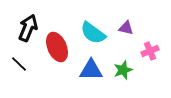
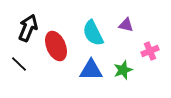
purple triangle: moved 3 px up
cyan semicircle: rotated 28 degrees clockwise
red ellipse: moved 1 px left, 1 px up
